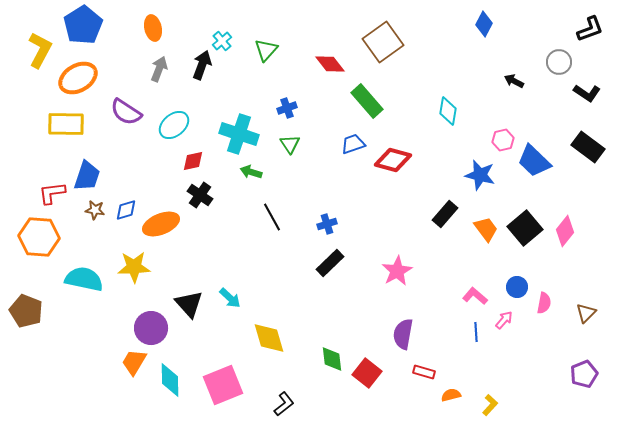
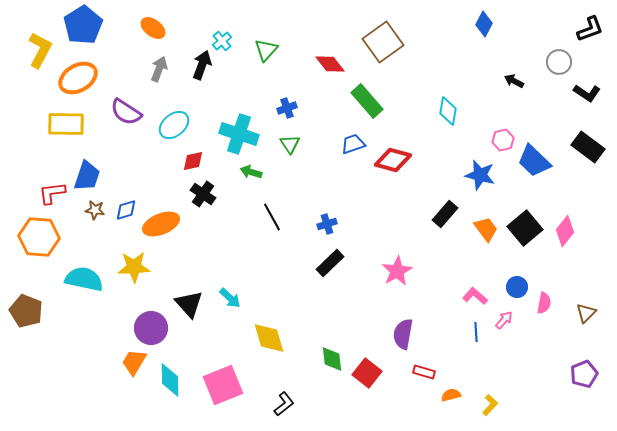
orange ellipse at (153, 28): rotated 40 degrees counterclockwise
black cross at (200, 195): moved 3 px right, 1 px up
